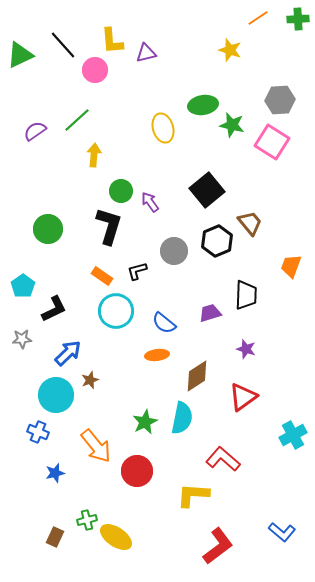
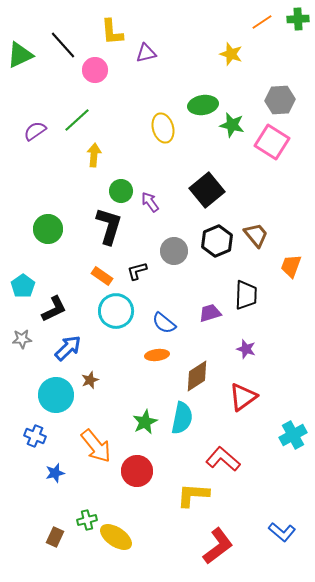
orange line at (258, 18): moved 4 px right, 4 px down
yellow L-shape at (112, 41): moved 9 px up
yellow star at (230, 50): moved 1 px right, 4 px down
brown trapezoid at (250, 223): moved 6 px right, 12 px down
blue arrow at (68, 353): moved 5 px up
blue cross at (38, 432): moved 3 px left, 4 px down
